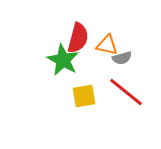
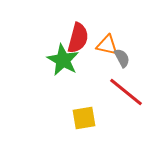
gray semicircle: rotated 102 degrees counterclockwise
yellow square: moved 22 px down
